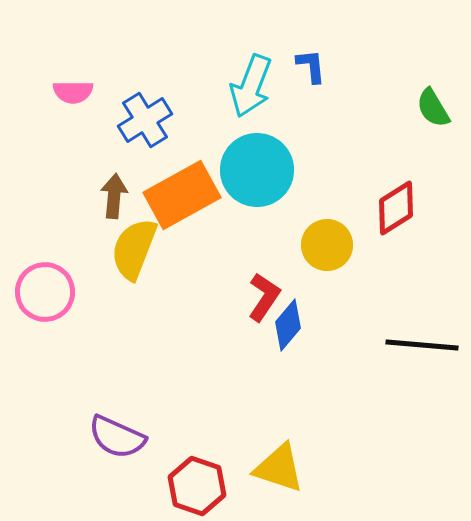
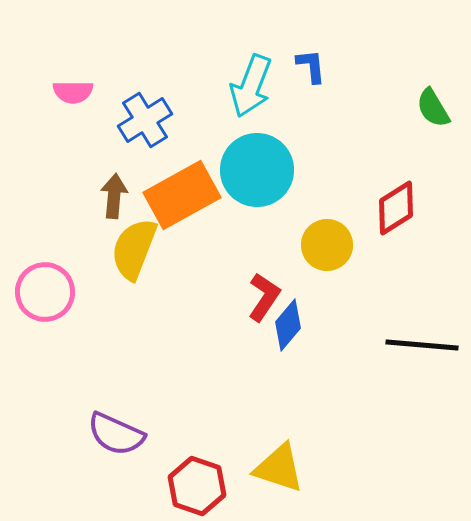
purple semicircle: moved 1 px left, 3 px up
